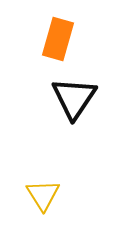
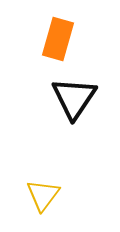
yellow triangle: rotated 9 degrees clockwise
